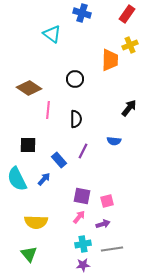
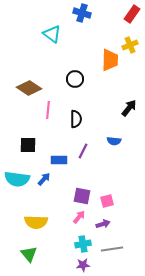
red rectangle: moved 5 px right
blue rectangle: rotated 49 degrees counterclockwise
cyan semicircle: rotated 55 degrees counterclockwise
